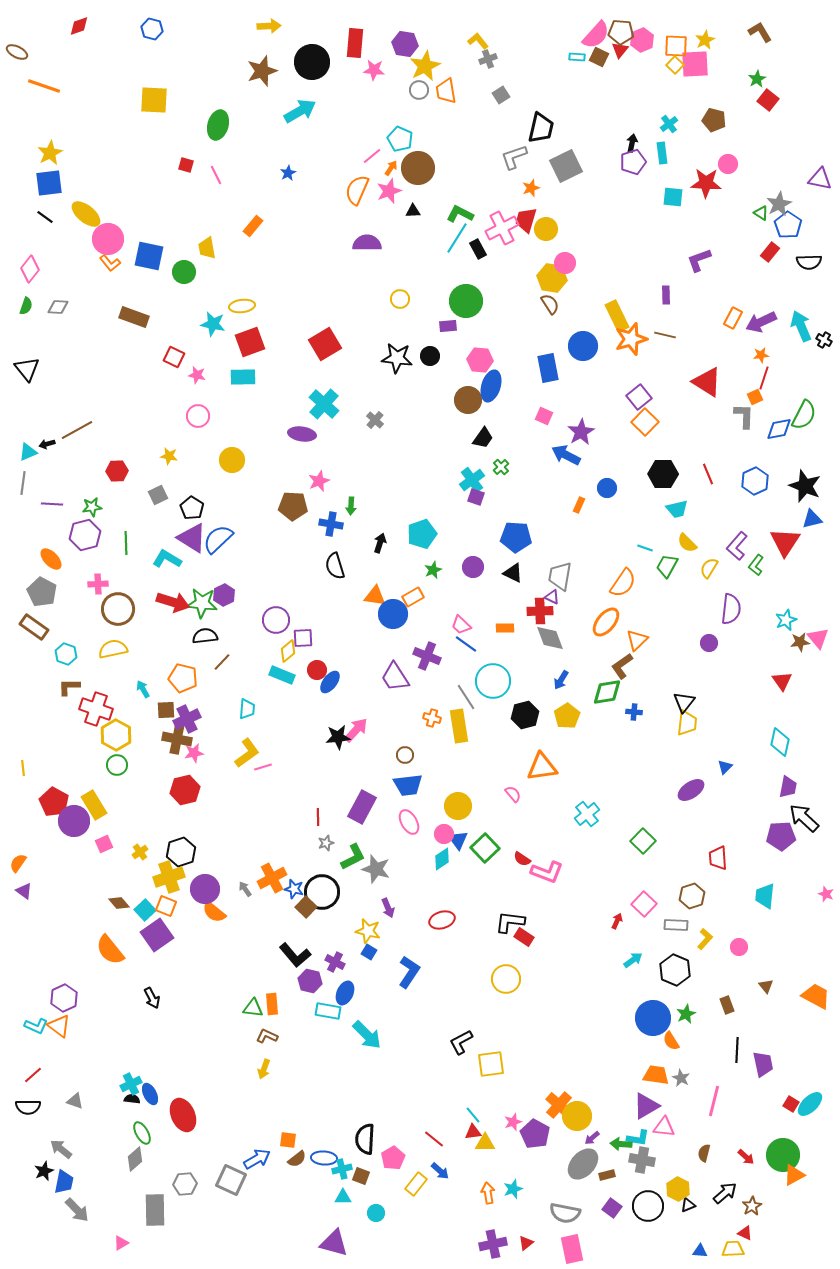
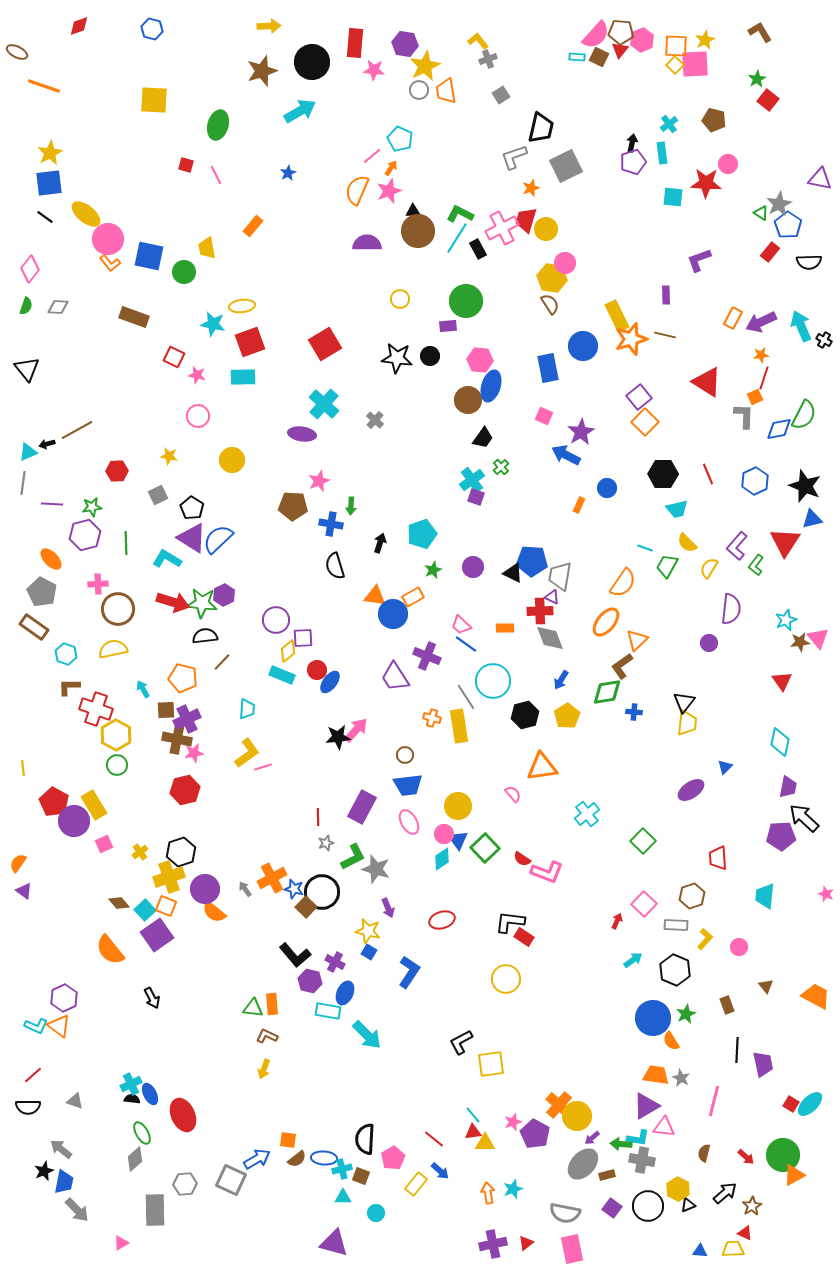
brown circle at (418, 168): moved 63 px down
blue pentagon at (516, 537): moved 16 px right, 24 px down
